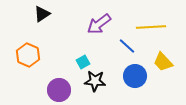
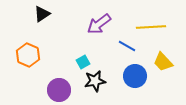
blue line: rotated 12 degrees counterclockwise
black star: rotated 15 degrees counterclockwise
